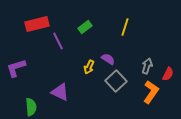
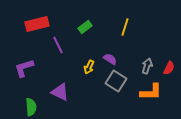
purple line: moved 4 px down
purple semicircle: moved 2 px right
purple L-shape: moved 8 px right
red semicircle: moved 1 px right, 6 px up
gray square: rotated 15 degrees counterclockwise
orange L-shape: rotated 55 degrees clockwise
